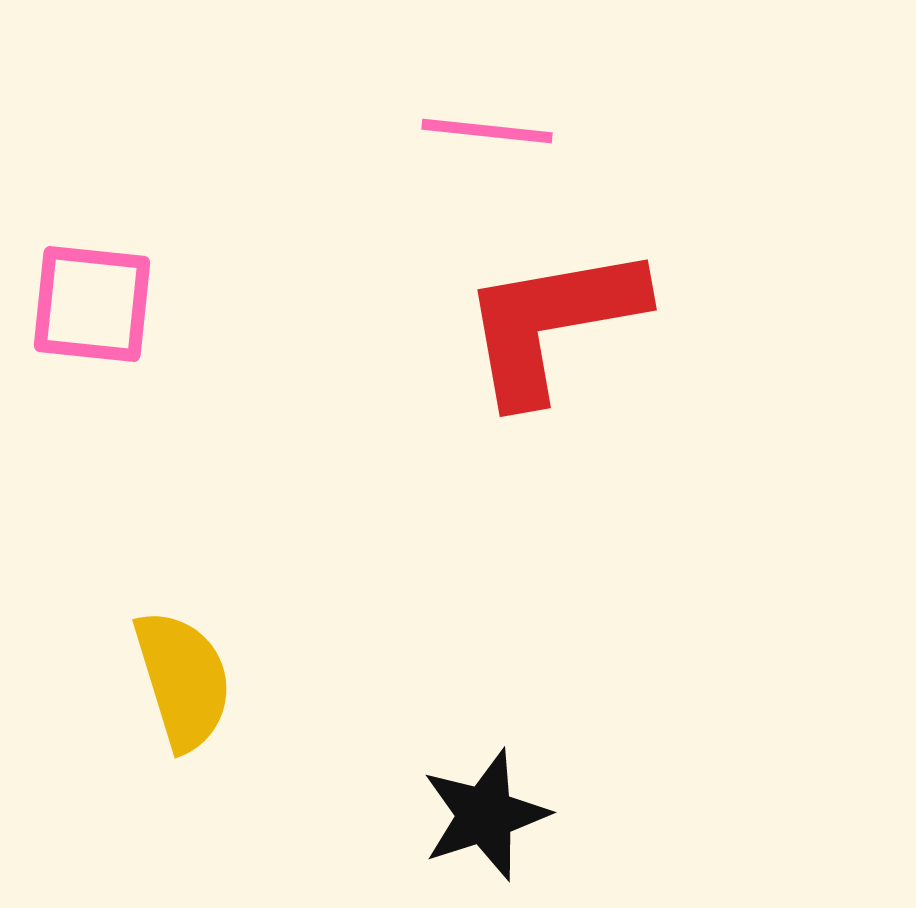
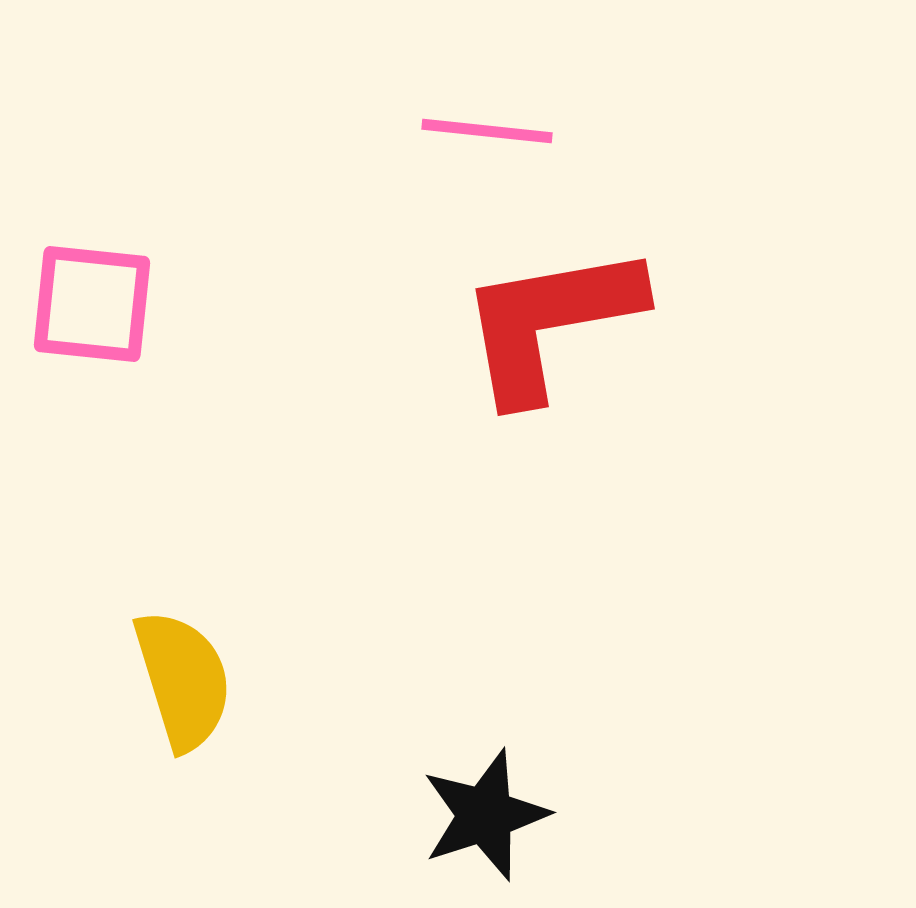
red L-shape: moved 2 px left, 1 px up
